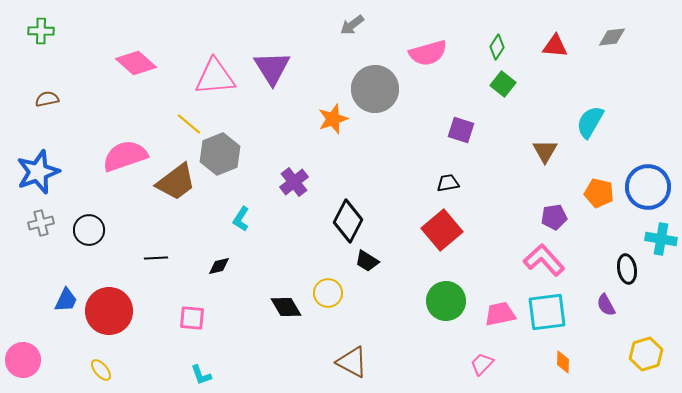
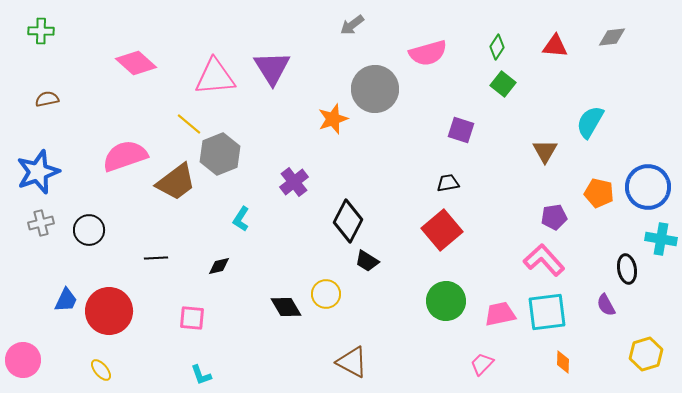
yellow circle at (328, 293): moved 2 px left, 1 px down
